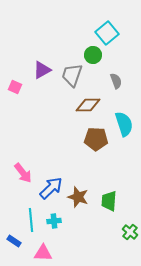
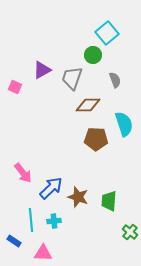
gray trapezoid: moved 3 px down
gray semicircle: moved 1 px left, 1 px up
